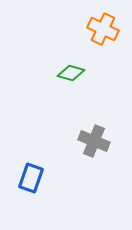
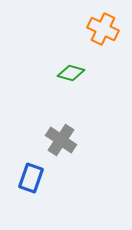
gray cross: moved 33 px left, 1 px up; rotated 12 degrees clockwise
